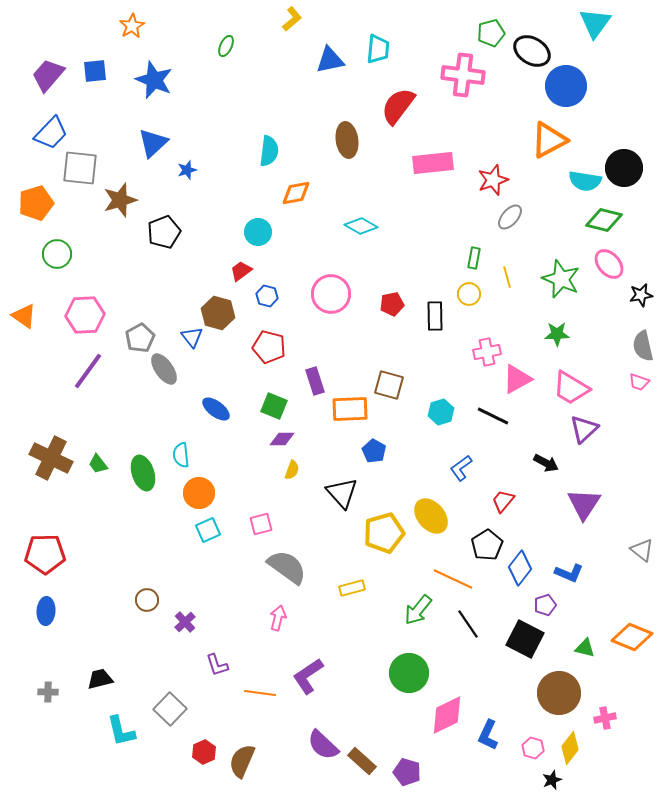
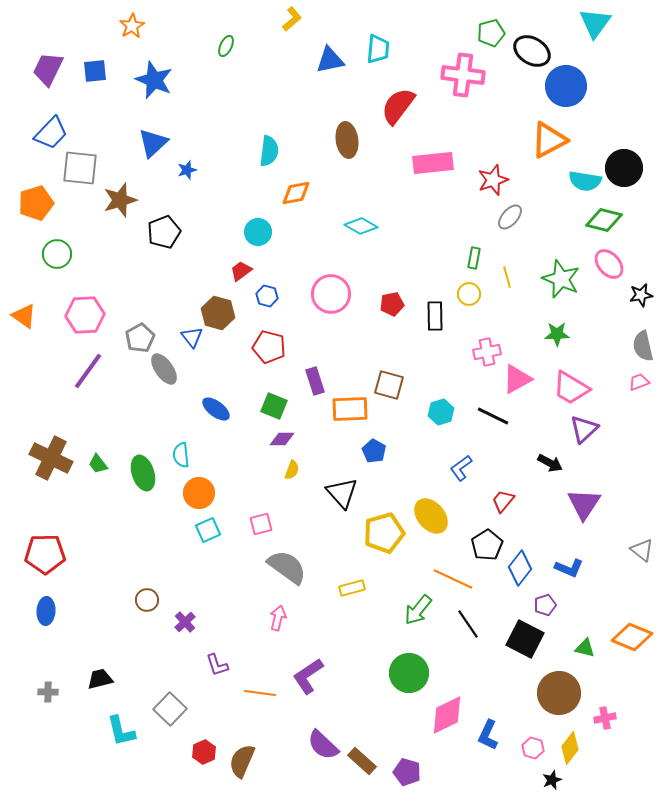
purple trapezoid at (48, 75): moved 6 px up; rotated 15 degrees counterclockwise
pink trapezoid at (639, 382): rotated 140 degrees clockwise
black arrow at (546, 463): moved 4 px right
blue L-shape at (569, 573): moved 5 px up
